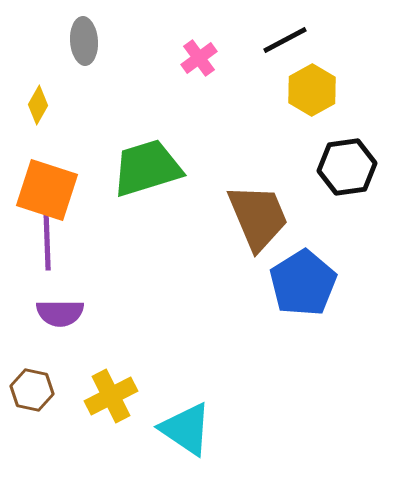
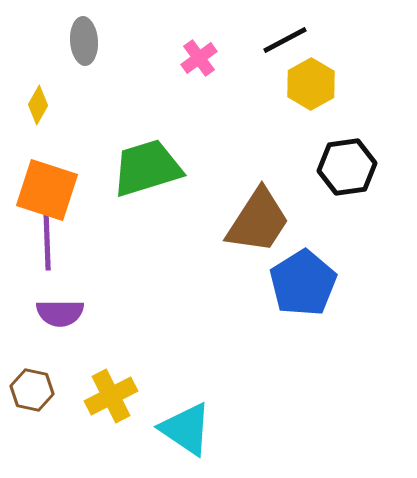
yellow hexagon: moved 1 px left, 6 px up
brown trapezoid: moved 4 px down; rotated 56 degrees clockwise
